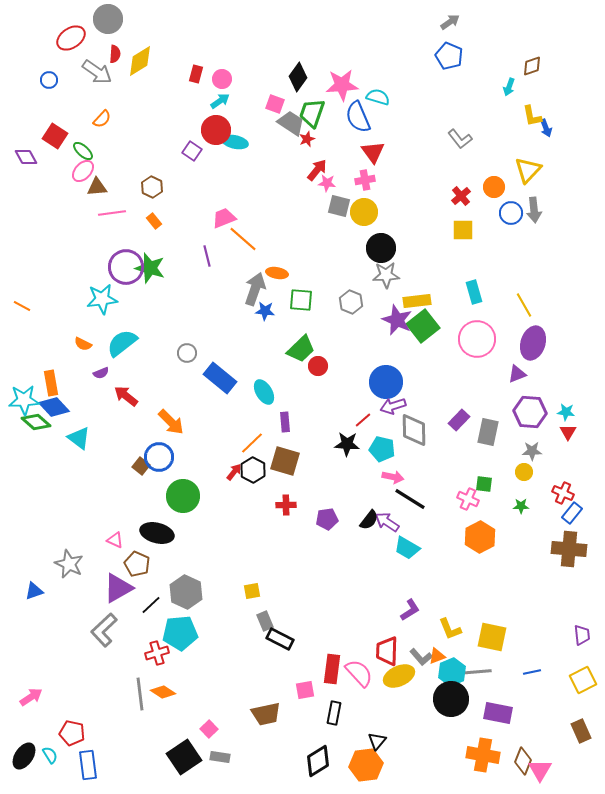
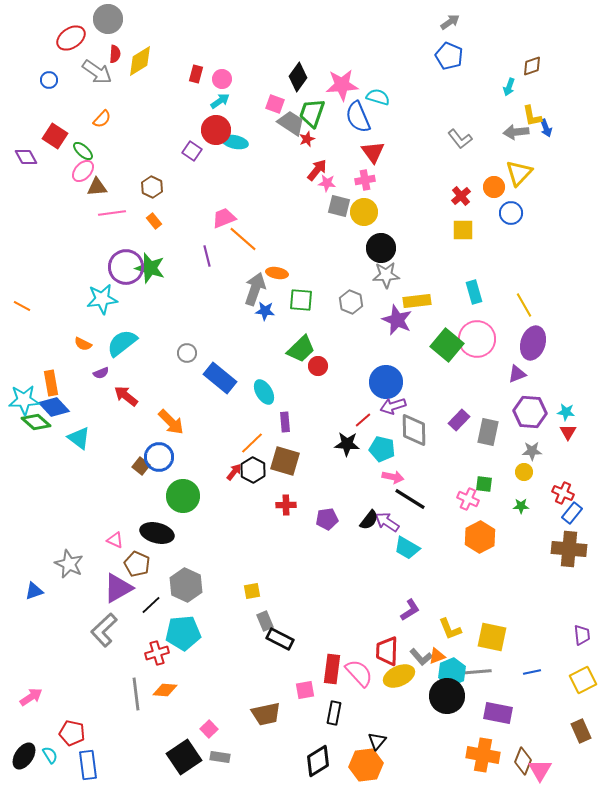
yellow triangle at (528, 170): moved 9 px left, 3 px down
gray arrow at (534, 210): moved 18 px left, 78 px up; rotated 90 degrees clockwise
green square at (423, 326): moved 24 px right, 19 px down; rotated 12 degrees counterclockwise
gray hexagon at (186, 592): moved 7 px up
cyan pentagon at (180, 633): moved 3 px right
orange diamond at (163, 692): moved 2 px right, 2 px up; rotated 30 degrees counterclockwise
gray line at (140, 694): moved 4 px left
black circle at (451, 699): moved 4 px left, 3 px up
